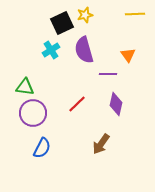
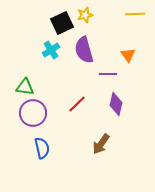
blue semicircle: rotated 40 degrees counterclockwise
